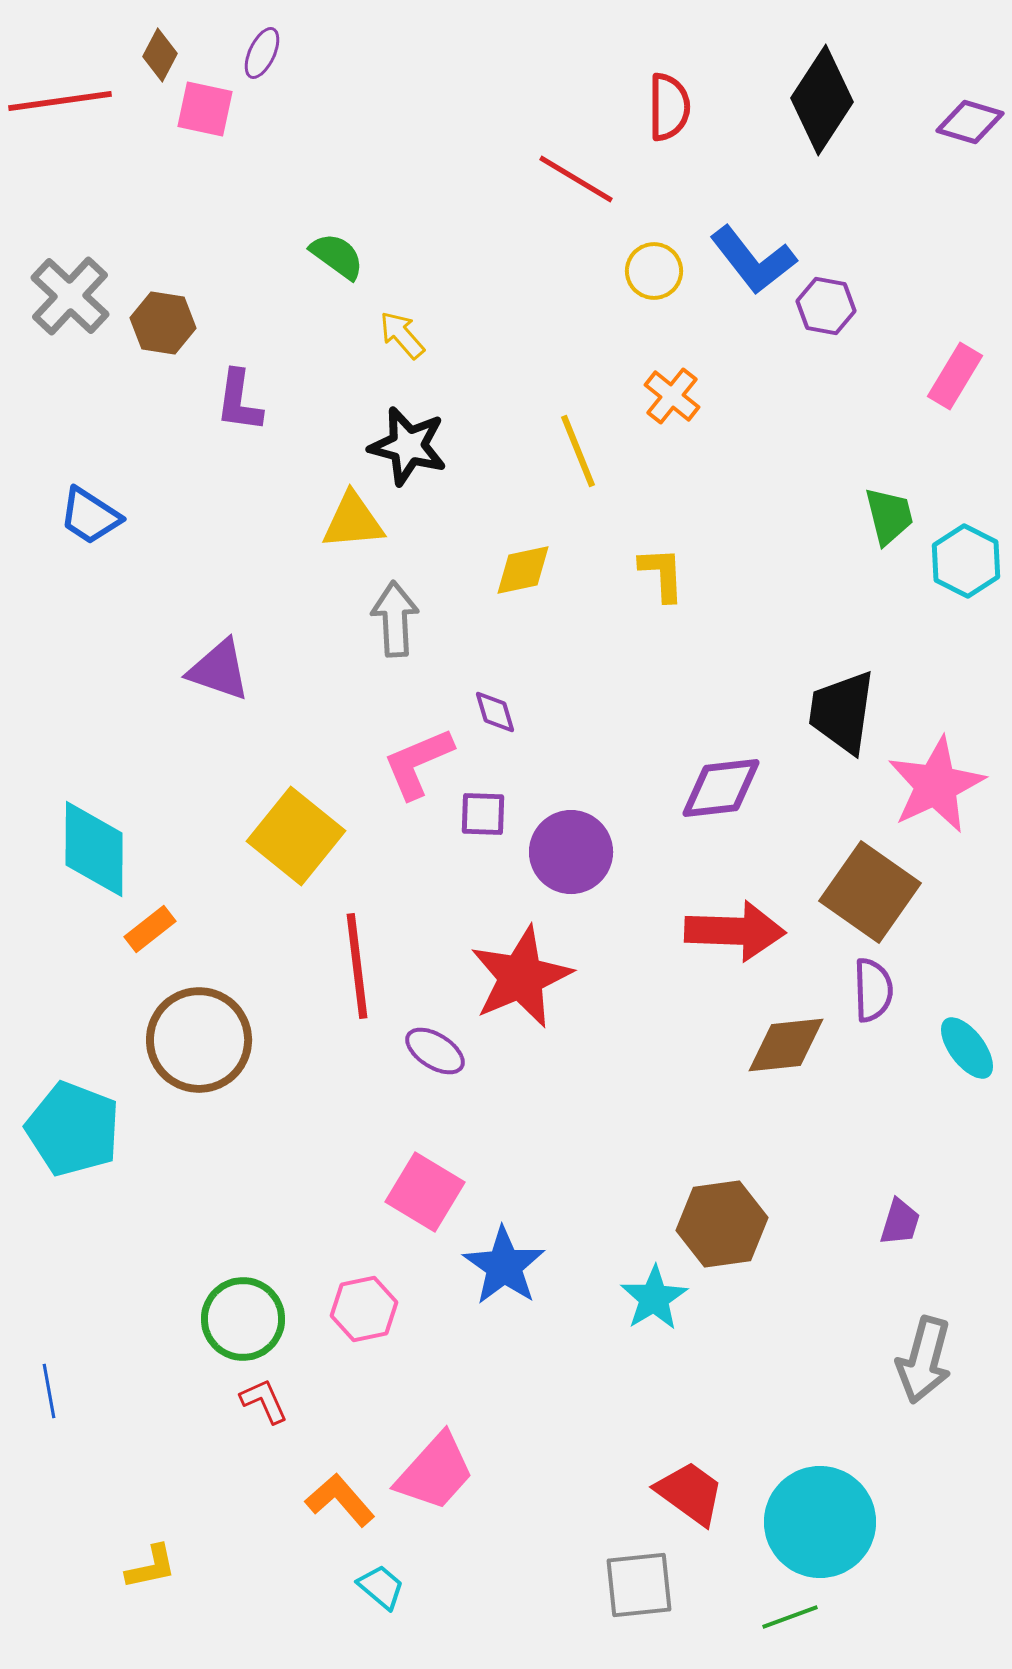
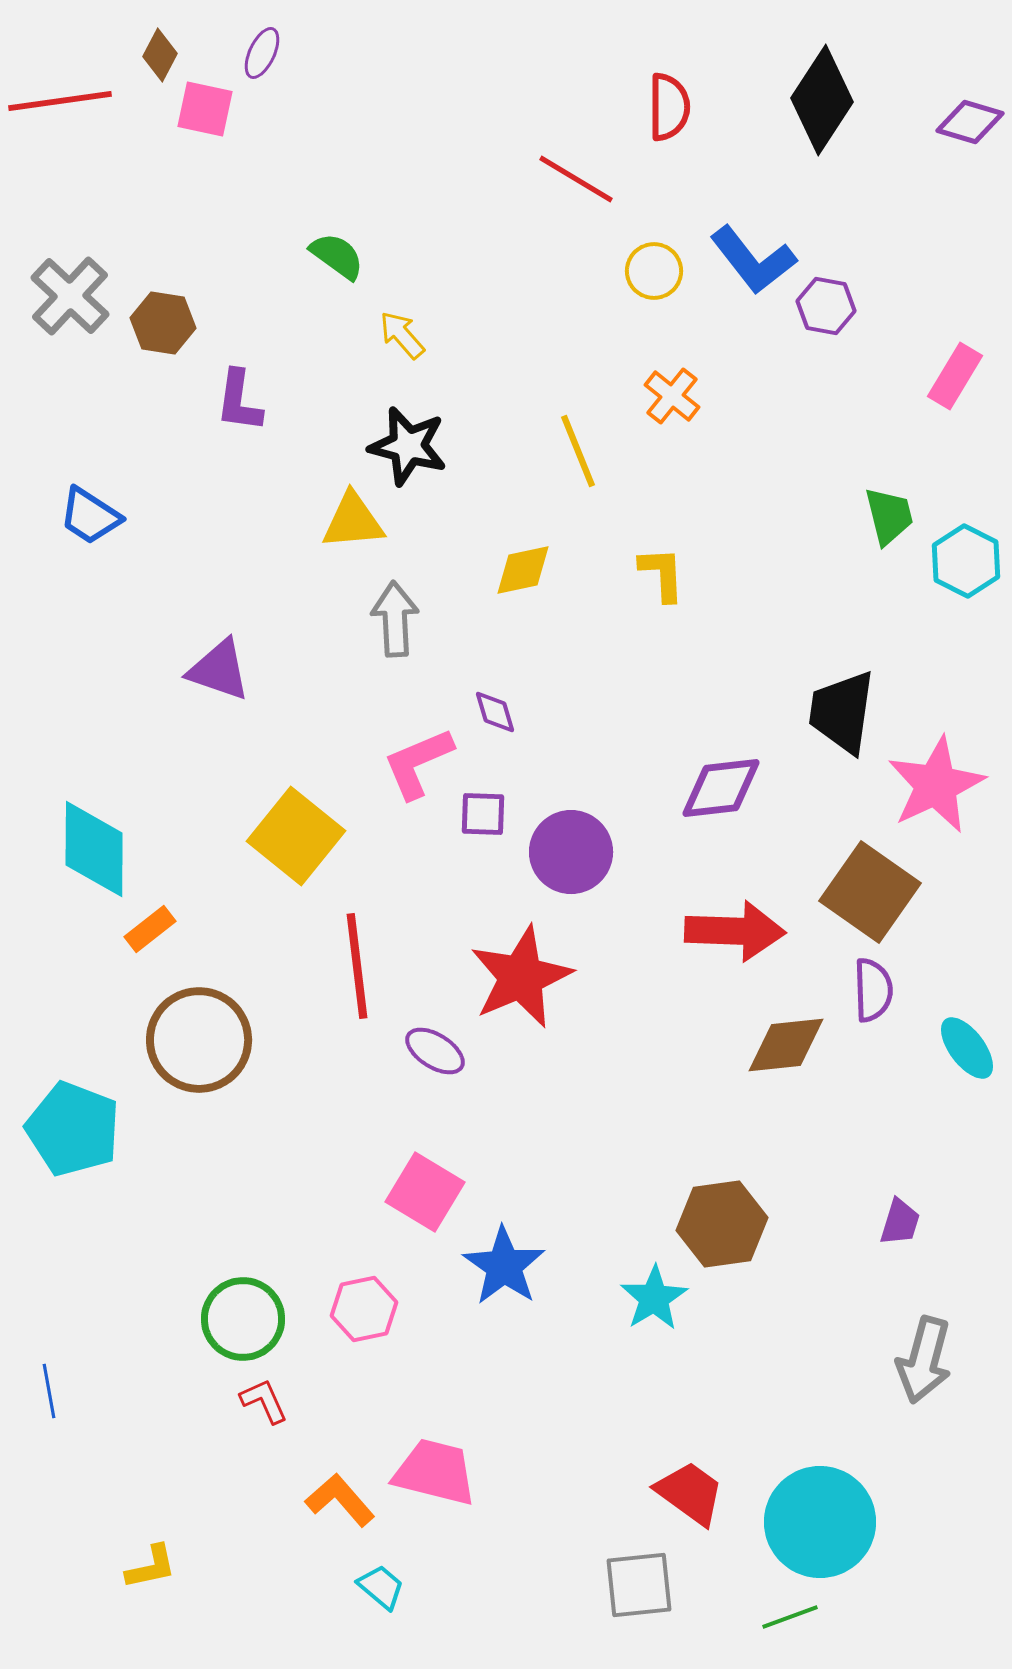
pink trapezoid at (435, 1472): rotated 118 degrees counterclockwise
